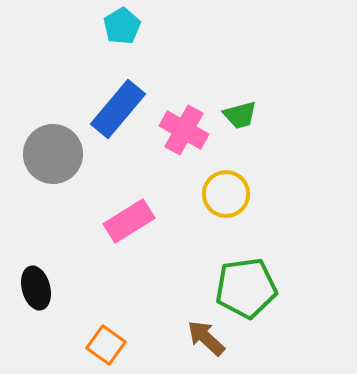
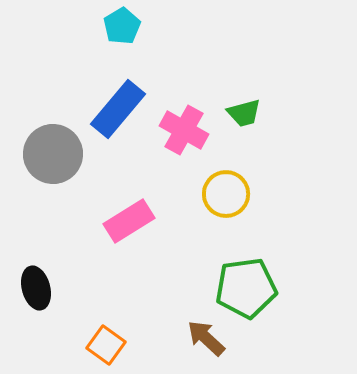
green trapezoid: moved 4 px right, 2 px up
